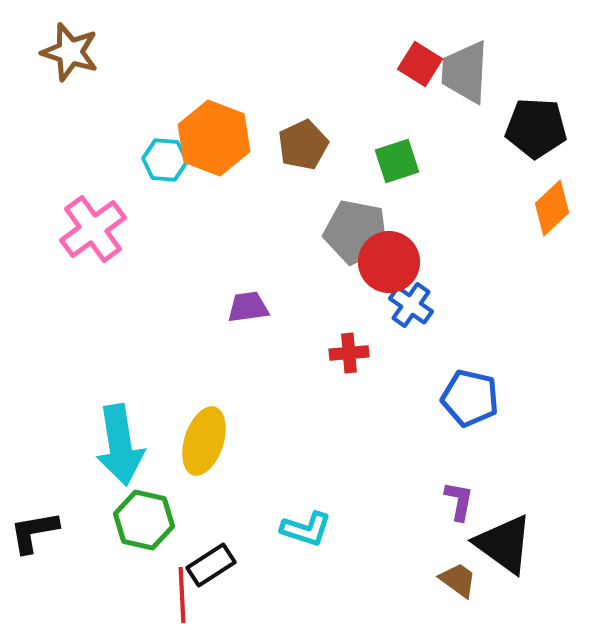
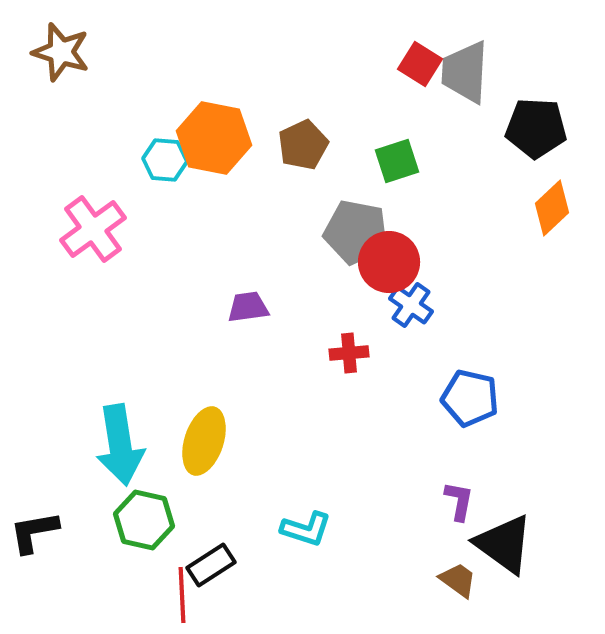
brown star: moved 9 px left
orange hexagon: rotated 10 degrees counterclockwise
